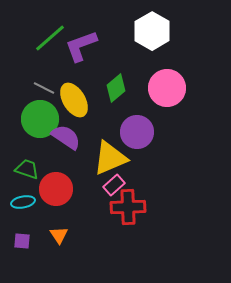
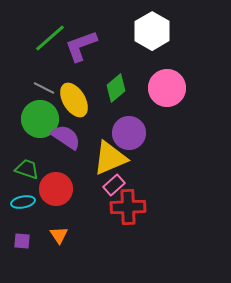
purple circle: moved 8 px left, 1 px down
